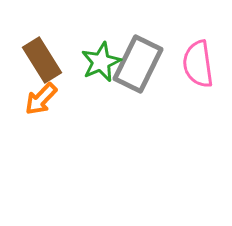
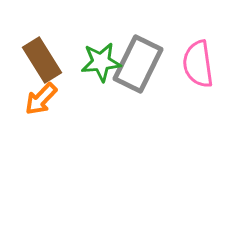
green star: rotated 18 degrees clockwise
